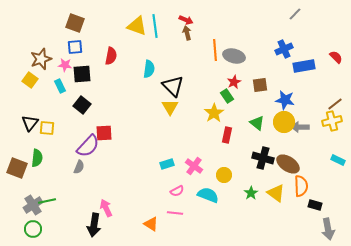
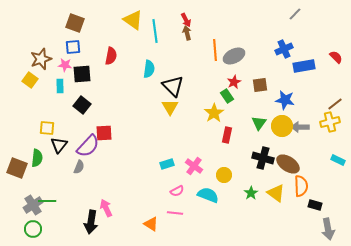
red arrow at (186, 20): rotated 40 degrees clockwise
yellow triangle at (137, 26): moved 4 px left, 6 px up; rotated 15 degrees clockwise
cyan line at (155, 26): moved 5 px down
blue square at (75, 47): moved 2 px left
gray ellipse at (234, 56): rotated 40 degrees counterclockwise
cyan rectangle at (60, 86): rotated 24 degrees clockwise
yellow cross at (332, 121): moved 2 px left, 1 px down
yellow circle at (284, 122): moved 2 px left, 4 px down
black triangle at (30, 123): moved 29 px right, 22 px down
green triangle at (257, 123): moved 2 px right; rotated 28 degrees clockwise
green line at (47, 201): rotated 12 degrees clockwise
black arrow at (94, 225): moved 3 px left, 3 px up
